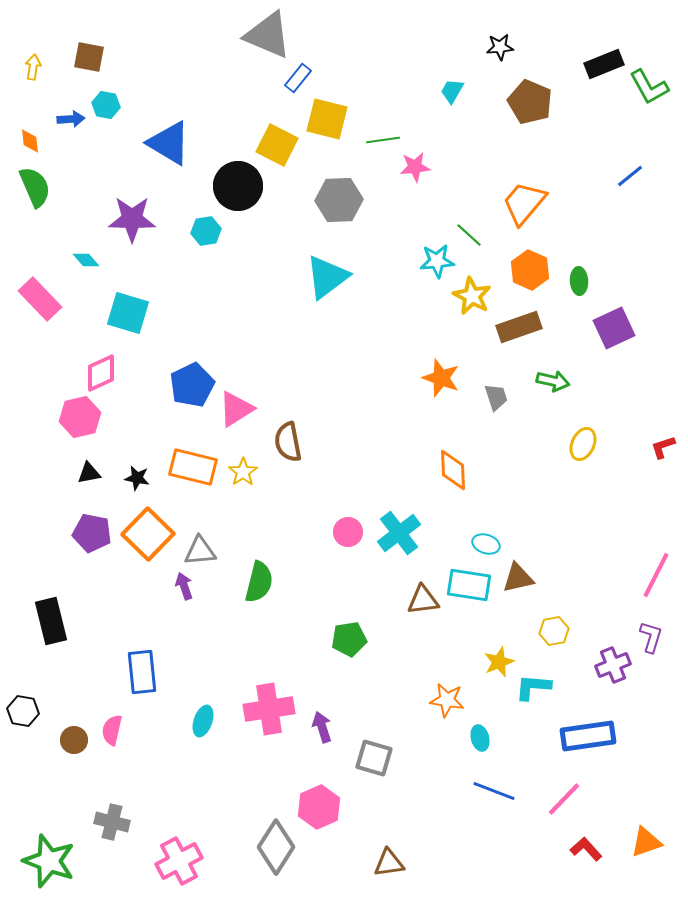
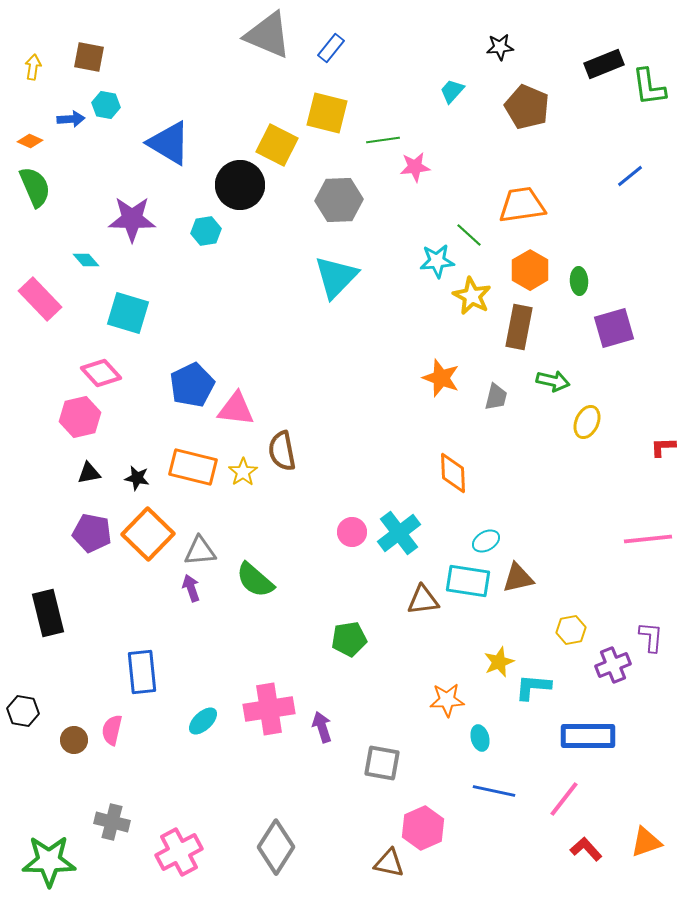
blue rectangle at (298, 78): moved 33 px right, 30 px up
green L-shape at (649, 87): rotated 21 degrees clockwise
cyan trapezoid at (452, 91): rotated 12 degrees clockwise
brown pentagon at (530, 102): moved 3 px left, 5 px down
yellow square at (327, 119): moved 6 px up
orange diamond at (30, 141): rotated 60 degrees counterclockwise
black circle at (238, 186): moved 2 px right, 1 px up
orange trapezoid at (524, 203): moved 2 px left, 2 px down; rotated 42 degrees clockwise
orange hexagon at (530, 270): rotated 6 degrees clockwise
cyan triangle at (327, 277): moved 9 px right; rotated 9 degrees counterclockwise
brown rectangle at (519, 327): rotated 60 degrees counterclockwise
purple square at (614, 328): rotated 9 degrees clockwise
pink diamond at (101, 373): rotated 72 degrees clockwise
gray trapezoid at (496, 397): rotated 32 degrees clockwise
pink triangle at (236, 409): rotated 39 degrees clockwise
brown semicircle at (288, 442): moved 6 px left, 9 px down
yellow ellipse at (583, 444): moved 4 px right, 22 px up
red L-shape at (663, 447): rotated 16 degrees clockwise
orange diamond at (453, 470): moved 3 px down
pink circle at (348, 532): moved 4 px right
cyan ellipse at (486, 544): moved 3 px up; rotated 48 degrees counterclockwise
pink line at (656, 575): moved 8 px left, 36 px up; rotated 57 degrees clockwise
green semicircle at (259, 582): moved 4 px left, 2 px up; rotated 117 degrees clockwise
cyan rectangle at (469, 585): moved 1 px left, 4 px up
purple arrow at (184, 586): moved 7 px right, 2 px down
black rectangle at (51, 621): moved 3 px left, 8 px up
yellow hexagon at (554, 631): moved 17 px right, 1 px up
purple L-shape at (651, 637): rotated 12 degrees counterclockwise
orange star at (447, 700): rotated 12 degrees counterclockwise
cyan ellipse at (203, 721): rotated 28 degrees clockwise
blue rectangle at (588, 736): rotated 8 degrees clockwise
gray square at (374, 758): moved 8 px right, 5 px down; rotated 6 degrees counterclockwise
blue line at (494, 791): rotated 9 degrees counterclockwise
pink line at (564, 799): rotated 6 degrees counterclockwise
pink hexagon at (319, 807): moved 104 px right, 21 px down
green star at (49, 861): rotated 20 degrees counterclockwise
pink cross at (179, 861): moved 9 px up
brown triangle at (389, 863): rotated 20 degrees clockwise
